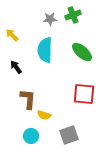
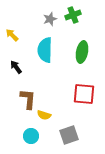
gray star: rotated 16 degrees counterclockwise
green ellipse: rotated 60 degrees clockwise
